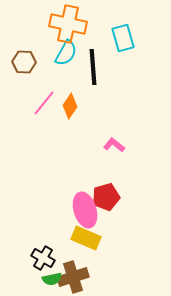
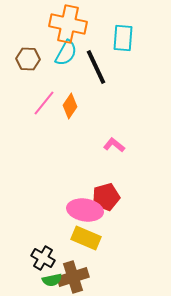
cyan rectangle: rotated 20 degrees clockwise
brown hexagon: moved 4 px right, 3 px up
black line: moved 3 px right; rotated 21 degrees counterclockwise
pink ellipse: rotated 64 degrees counterclockwise
green semicircle: moved 1 px down
